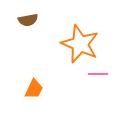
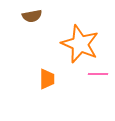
brown semicircle: moved 4 px right, 4 px up
orange trapezoid: moved 13 px right, 10 px up; rotated 25 degrees counterclockwise
